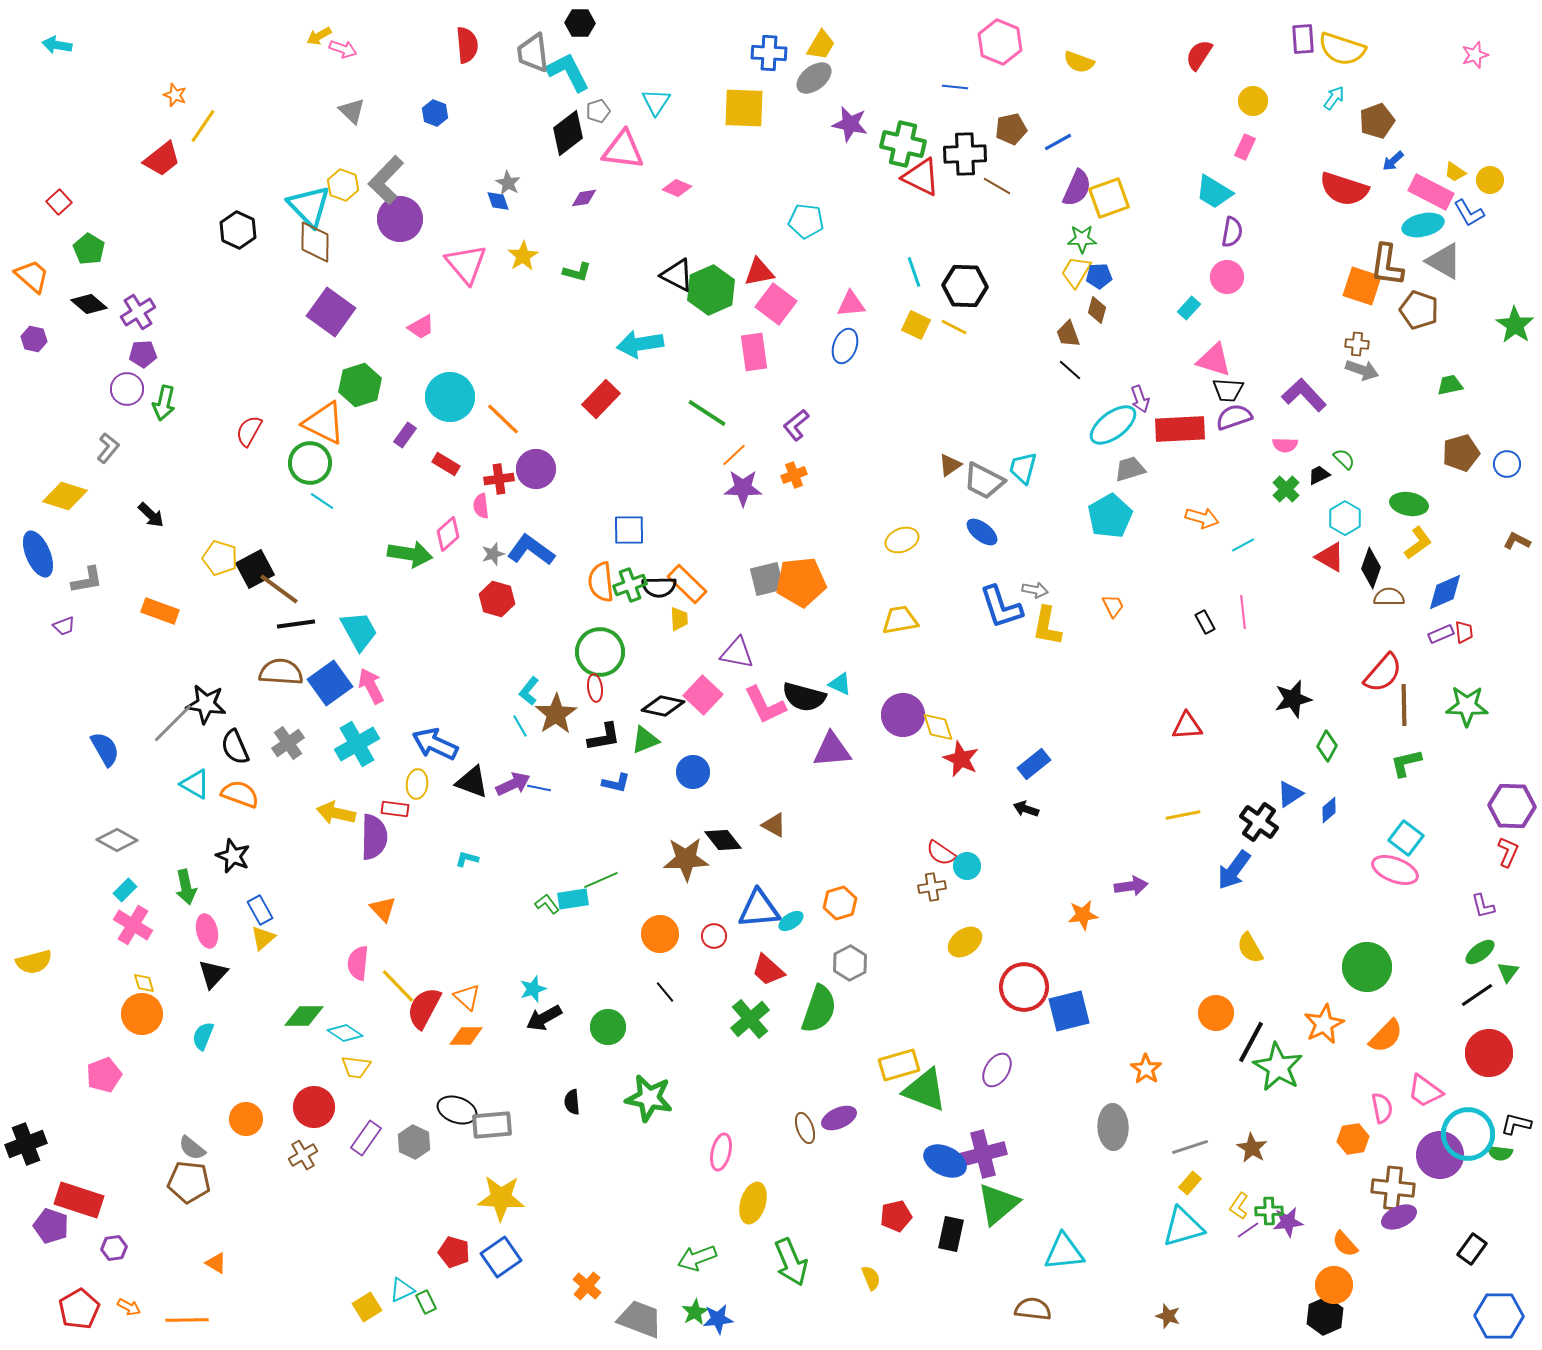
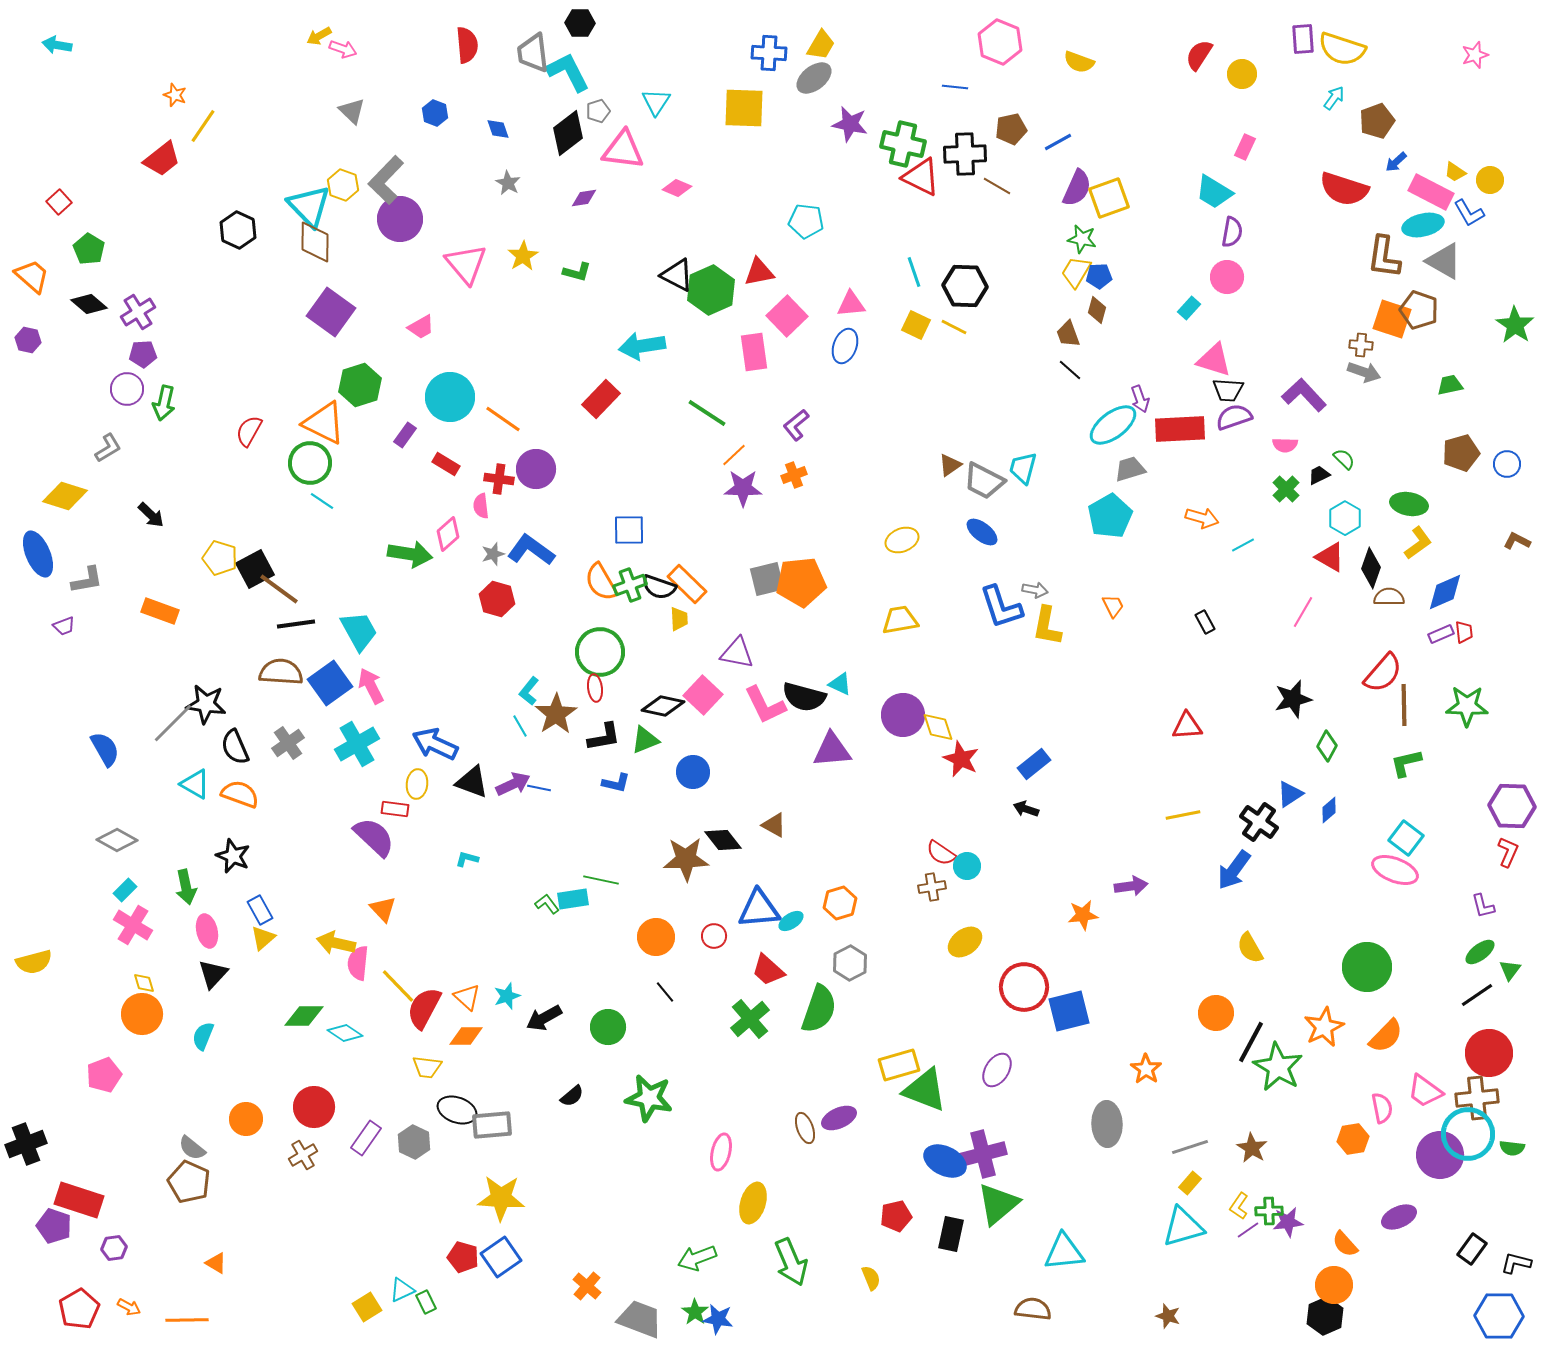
yellow circle at (1253, 101): moved 11 px left, 27 px up
blue arrow at (1393, 161): moved 3 px right, 1 px down
blue diamond at (498, 201): moved 72 px up
green star at (1082, 239): rotated 12 degrees clockwise
brown L-shape at (1387, 265): moved 3 px left, 8 px up
orange square at (1362, 286): moved 30 px right, 33 px down
pink square at (776, 304): moved 11 px right, 12 px down; rotated 9 degrees clockwise
purple hexagon at (34, 339): moved 6 px left, 1 px down
cyan arrow at (640, 344): moved 2 px right, 2 px down
brown cross at (1357, 344): moved 4 px right, 1 px down
gray arrow at (1362, 370): moved 2 px right, 2 px down
orange line at (503, 419): rotated 9 degrees counterclockwise
gray L-shape at (108, 448): rotated 20 degrees clockwise
red cross at (499, 479): rotated 16 degrees clockwise
orange semicircle at (601, 582): rotated 24 degrees counterclockwise
black semicircle at (659, 587): rotated 20 degrees clockwise
pink line at (1243, 612): moved 60 px right; rotated 36 degrees clockwise
yellow arrow at (336, 813): moved 130 px down
purple semicircle at (374, 837): rotated 48 degrees counterclockwise
green line at (601, 880): rotated 36 degrees clockwise
orange circle at (660, 934): moved 4 px left, 3 px down
green triangle at (1508, 972): moved 2 px right, 2 px up
cyan star at (533, 989): moved 26 px left, 7 px down
orange star at (1324, 1024): moved 3 px down
yellow trapezoid at (356, 1067): moved 71 px right
black semicircle at (572, 1102): moved 6 px up; rotated 125 degrees counterclockwise
black L-shape at (1516, 1124): moved 139 px down
gray ellipse at (1113, 1127): moved 6 px left, 3 px up
green semicircle at (1500, 1153): moved 12 px right, 5 px up
brown pentagon at (189, 1182): rotated 18 degrees clockwise
brown cross at (1393, 1188): moved 84 px right, 90 px up; rotated 12 degrees counterclockwise
purple pentagon at (51, 1226): moved 3 px right
red pentagon at (454, 1252): moved 9 px right, 5 px down
green star at (695, 1312): rotated 8 degrees counterclockwise
blue star at (718, 1319): rotated 16 degrees clockwise
